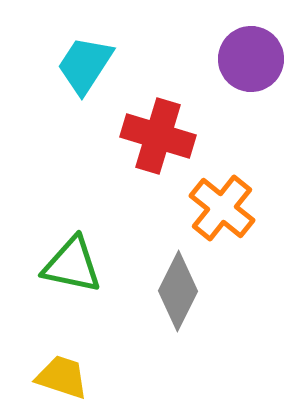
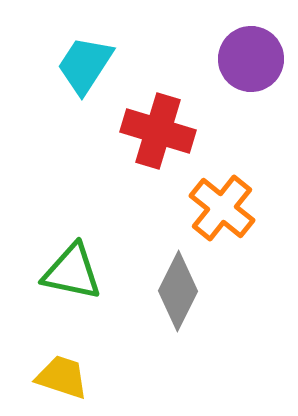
red cross: moved 5 px up
green triangle: moved 7 px down
